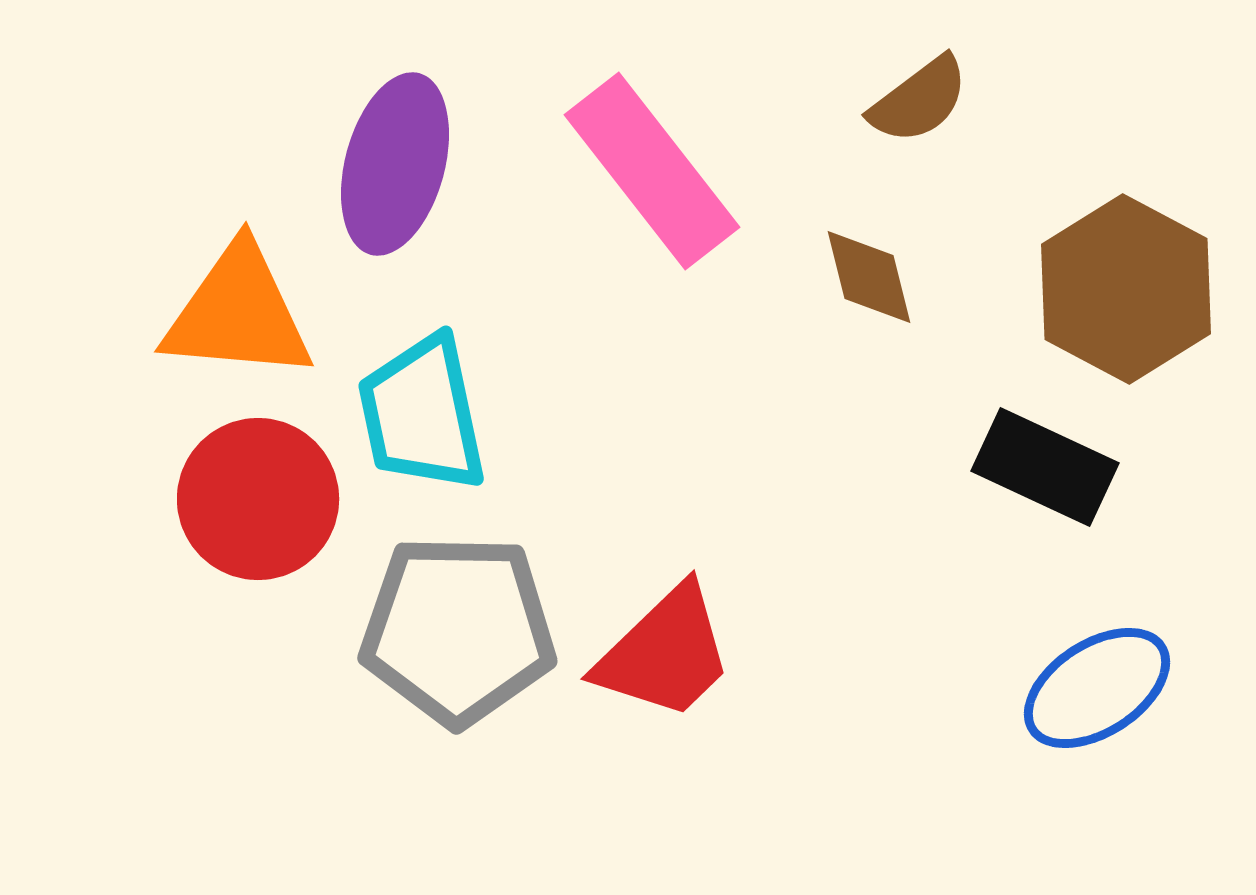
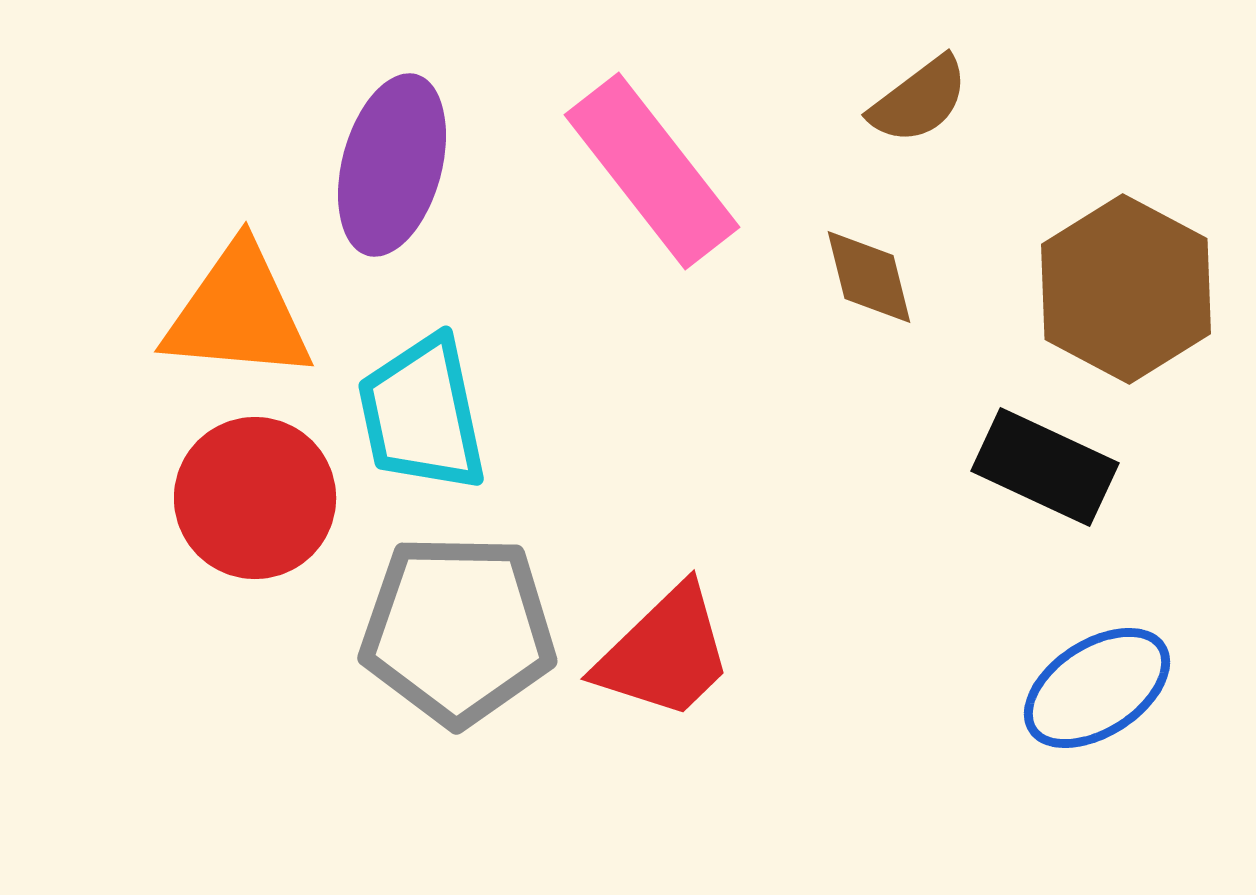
purple ellipse: moved 3 px left, 1 px down
red circle: moved 3 px left, 1 px up
